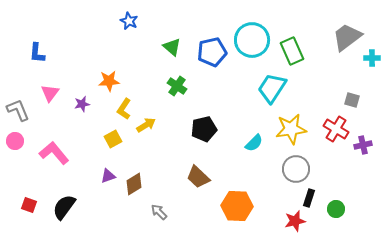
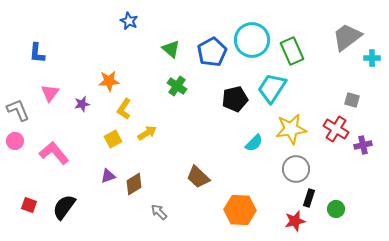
green triangle: moved 1 px left, 2 px down
blue pentagon: rotated 16 degrees counterclockwise
yellow arrow: moved 1 px right, 8 px down
black pentagon: moved 31 px right, 30 px up
orange hexagon: moved 3 px right, 4 px down
